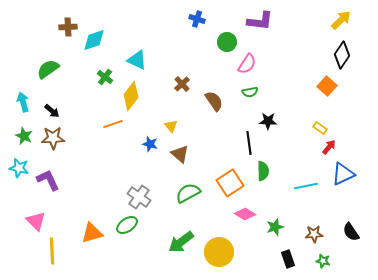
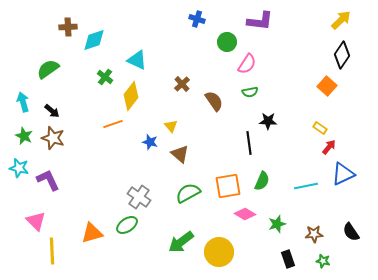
brown star at (53, 138): rotated 20 degrees clockwise
blue star at (150, 144): moved 2 px up
green semicircle at (263, 171): moved 1 px left, 10 px down; rotated 24 degrees clockwise
orange square at (230, 183): moved 2 px left, 3 px down; rotated 24 degrees clockwise
green star at (275, 227): moved 2 px right, 3 px up
